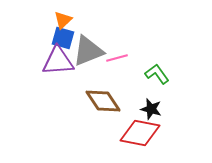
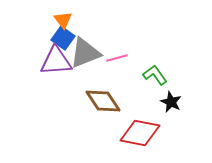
orange triangle: rotated 24 degrees counterclockwise
blue square: rotated 20 degrees clockwise
gray triangle: moved 3 px left, 2 px down
purple triangle: moved 2 px left
green L-shape: moved 2 px left, 1 px down
black star: moved 20 px right, 7 px up; rotated 10 degrees clockwise
